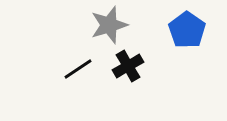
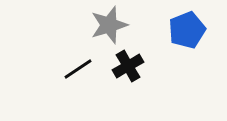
blue pentagon: rotated 15 degrees clockwise
